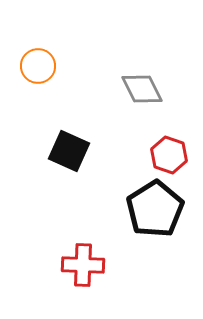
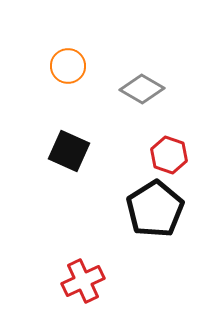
orange circle: moved 30 px right
gray diamond: rotated 33 degrees counterclockwise
red cross: moved 16 px down; rotated 27 degrees counterclockwise
